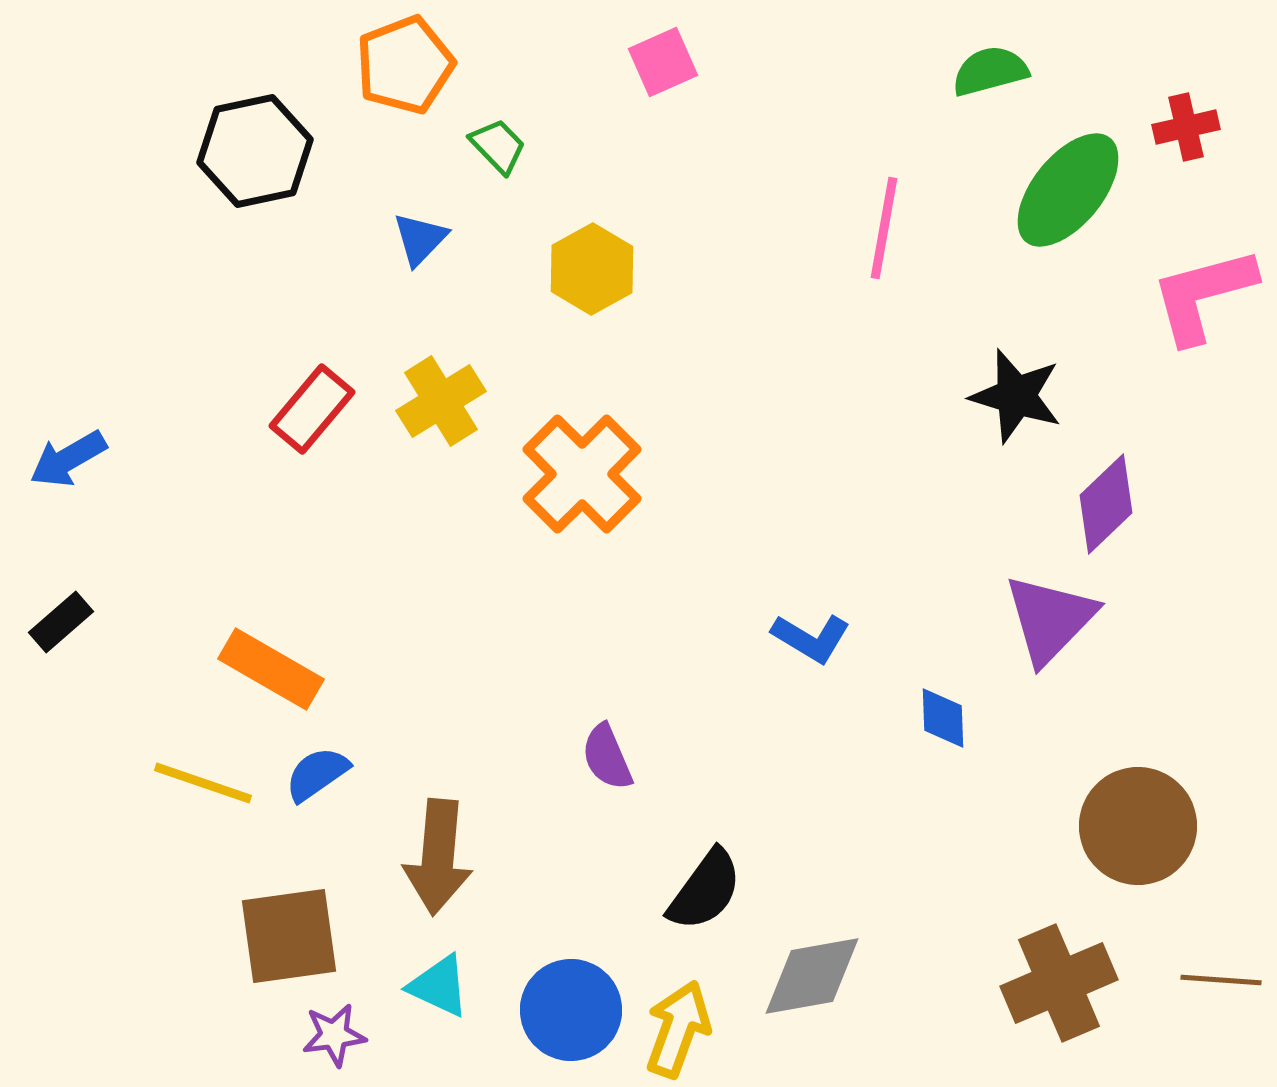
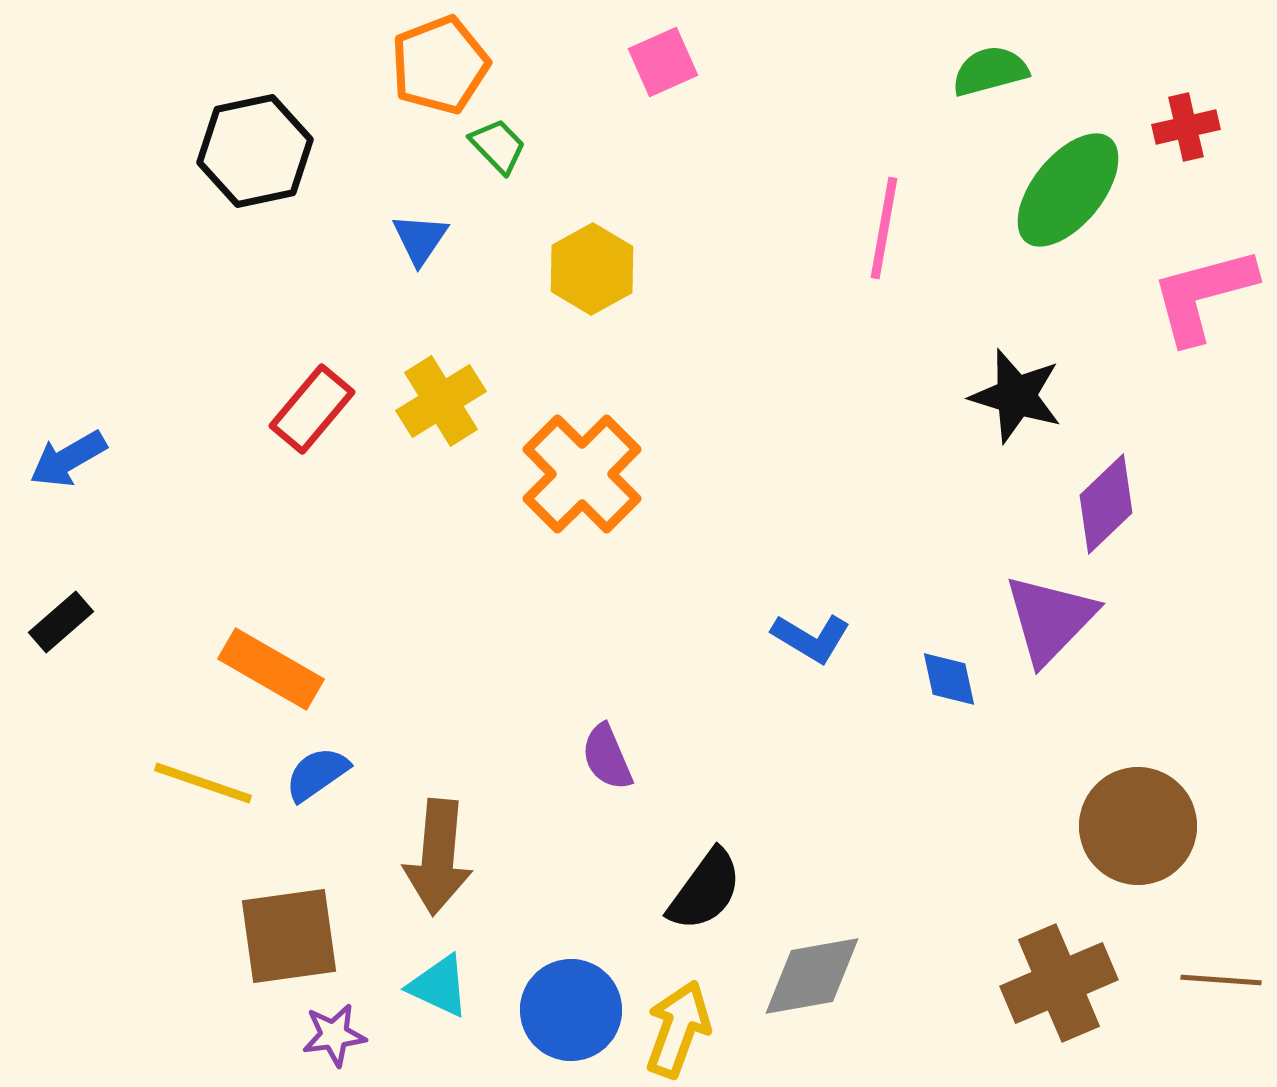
orange pentagon: moved 35 px right
blue triangle: rotated 10 degrees counterclockwise
blue diamond: moved 6 px right, 39 px up; rotated 10 degrees counterclockwise
